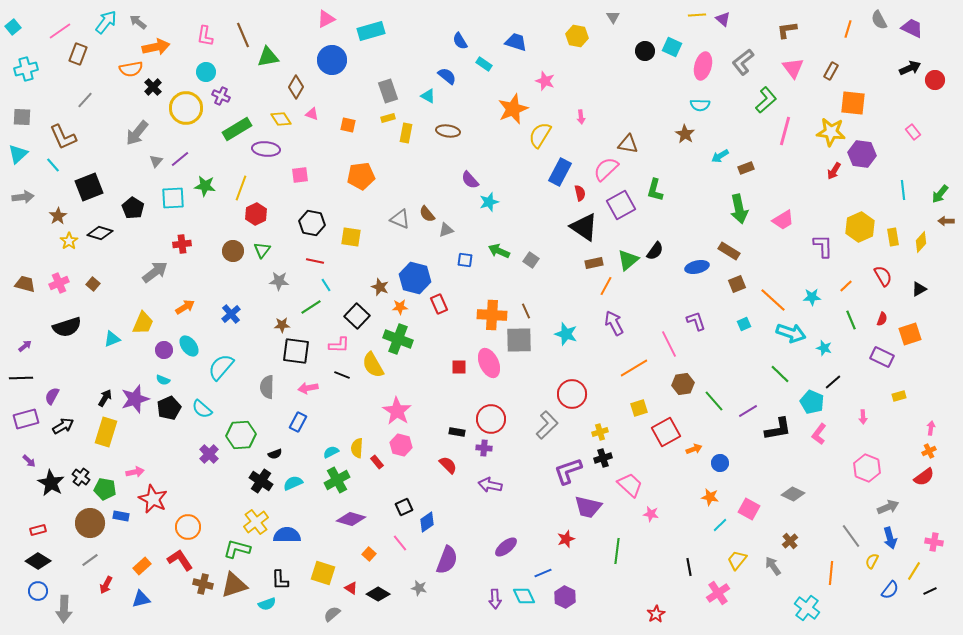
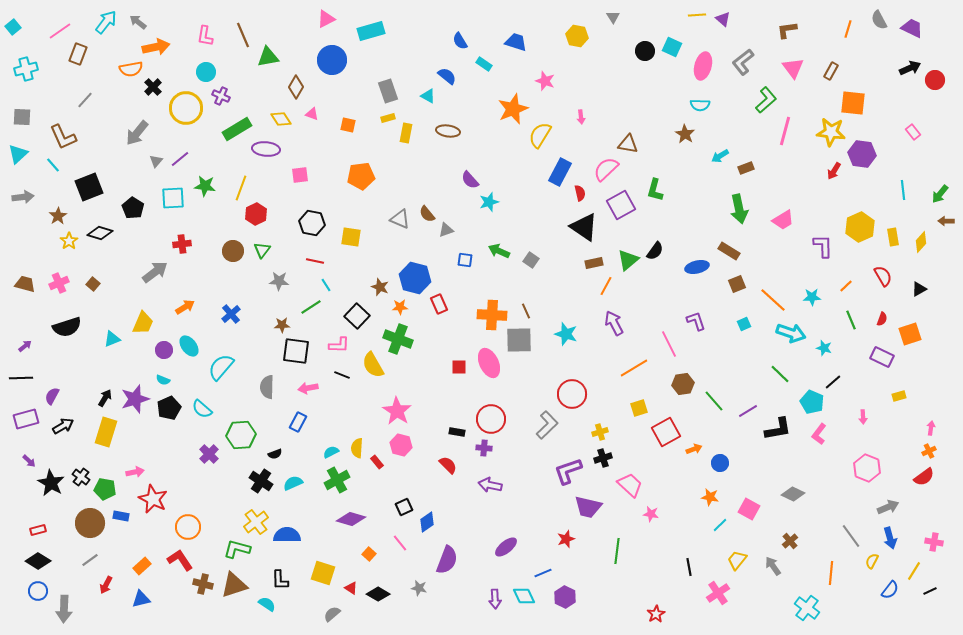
cyan semicircle at (267, 604): rotated 126 degrees counterclockwise
